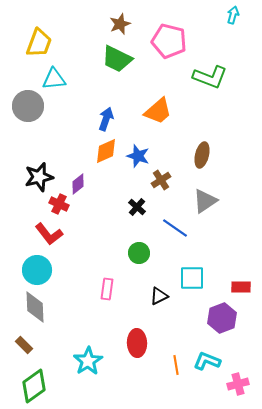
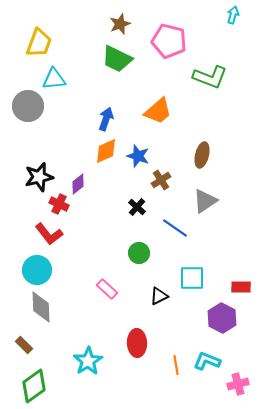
pink rectangle: rotated 55 degrees counterclockwise
gray diamond: moved 6 px right
purple hexagon: rotated 12 degrees counterclockwise
